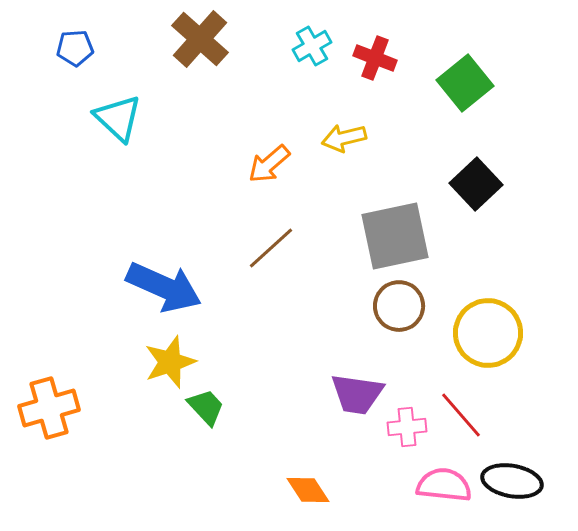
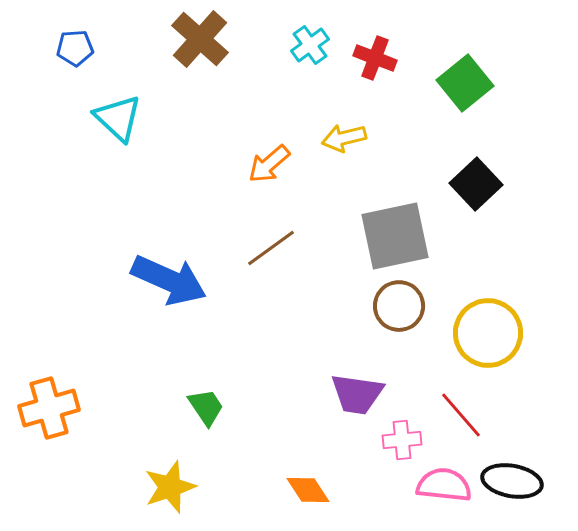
cyan cross: moved 2 px left, 1 px up; rotated 6 degrees counterclockwise
brown line: rotated 6 degrees clockwise
blue arrow: moved 5 px right, 7 px up
yellow star: moved 125 px down
green trapezoid: rotated 9 degrees clockwise
pink cross: moved 5 px left, 13 px down
